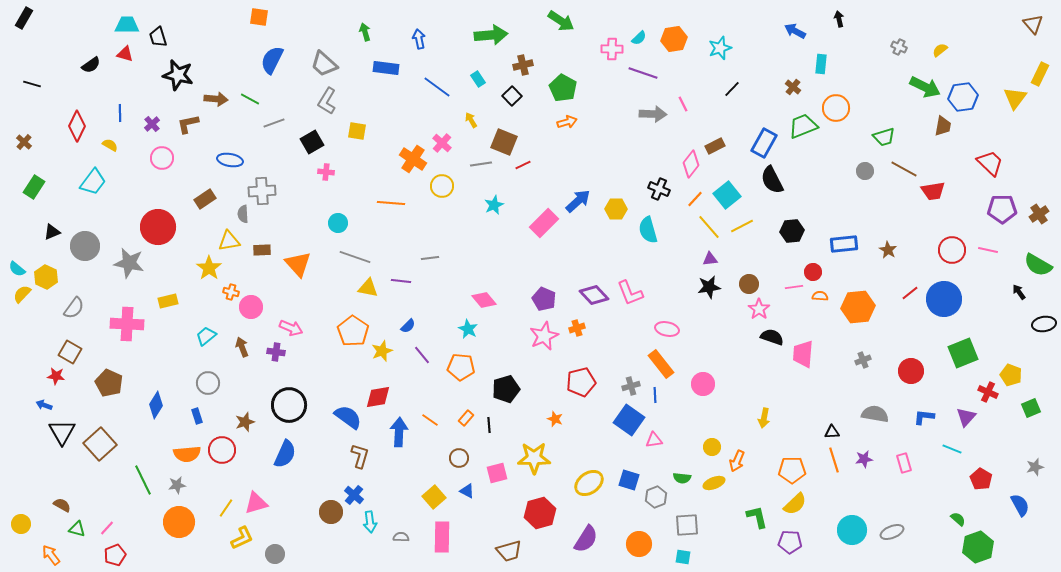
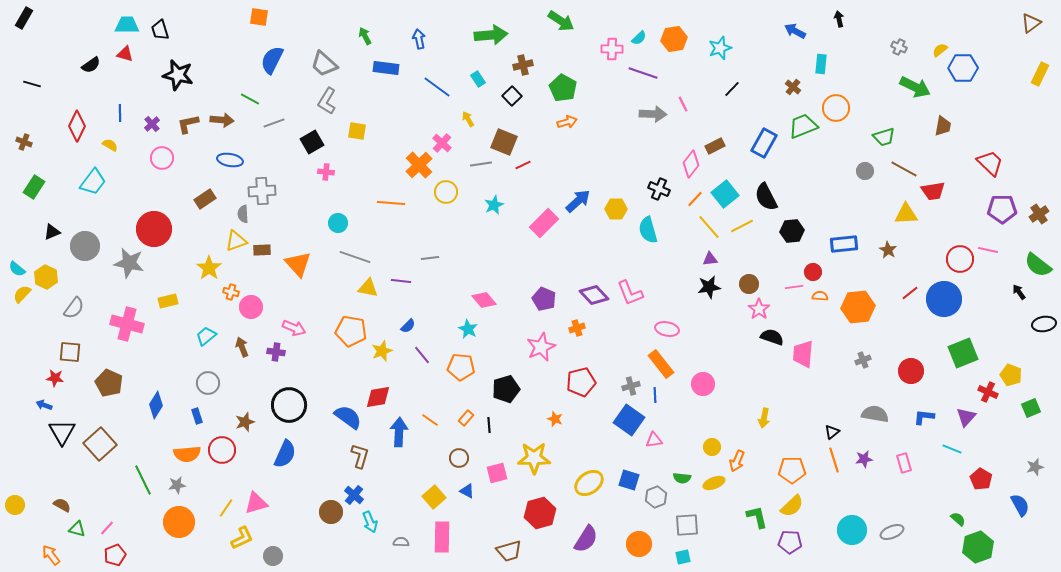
brown triangle at (1033, 24): moved 2 px left, 1 px up; rotated 35 degrees clockwise
green arrow at (365, 32): moved 4 px down; rotated 12 degrees counterclockwise
black trapezoid at (158, 37): moved 2 px right, 7 px up
green arrow at (925, 87): moved 10 px left
blue hexagon at (963, 97): moved 29 px up; rotated 8 degrees clockwise
yellow triangle at (1015, 98): moved 109 px left, 116 px down; rotated 50 degrees clockwise
brown arrow at (216, 99): moved 6 px right, 21 px down
yellow arrow at (471, 120): moved 3 px left, 1 px up
brown cross at (24, 142): rotated 21 degrees counterclockwise
orange cross at (413, 159): moved 6 px right, 6 px down; rotated 12 degrees clockwise
black semicircle at (772, 180): moved 6 px left, 17 px down
yellow circle at (442, 186): moved 4 px right, 6 px down
cyan square at (727, 195): moved 2 px left, 1 px up
red circle at (158, 227): moved 4 px left, 2 px down
yellow triangle at (229, 241): moved 7 px right; rotated 10 degrees counterclockwise
red circle at (952, 250): moved 8 px right, 9 px down
green semicircle at (1038, 265): rotated 8 degrees clockwise
pink cross at (127, 324): rotated 12 degrees clockwise
pink arrow at (291, 328): moved 3 px right
orange pentagon at (353, 331): moved 2 px left; rotated 24 degrees counterclockwise
pink star at (544, 336): moved 3 px left, 11 px down
brown square at (70, 352): rotated 25 degrees counterclockwise
red star at (56, 376): moved 1 px left, 2 px down
black triangle at (832, 432): rotated 35 degrees counterclockwise
yellow semicircle at (795, 504): moved 3 px left, 2 px down
cyan arrow at (370, 522): rotated 15 degrees counterclockwise
yellow circle at (21, 524): moved 6 px left, 19 px up
gray semicircle at (401, 537): moved 5 px down
gray circle at (275, 554): moved 2 px left, 2 px down
cyan square at (683, 557): rotated 21 degrees counterclockwise
